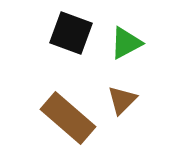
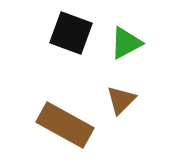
brown triangle: moved 1 px left
brown rectangle: moved 3 px left, 7 px down; rotated 12 degrees counterclockwise
